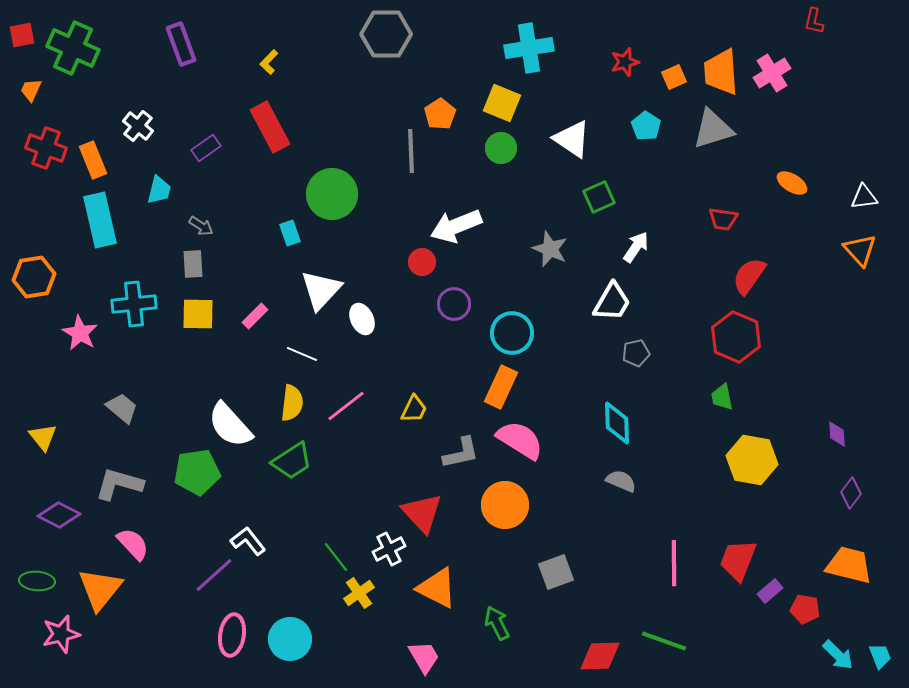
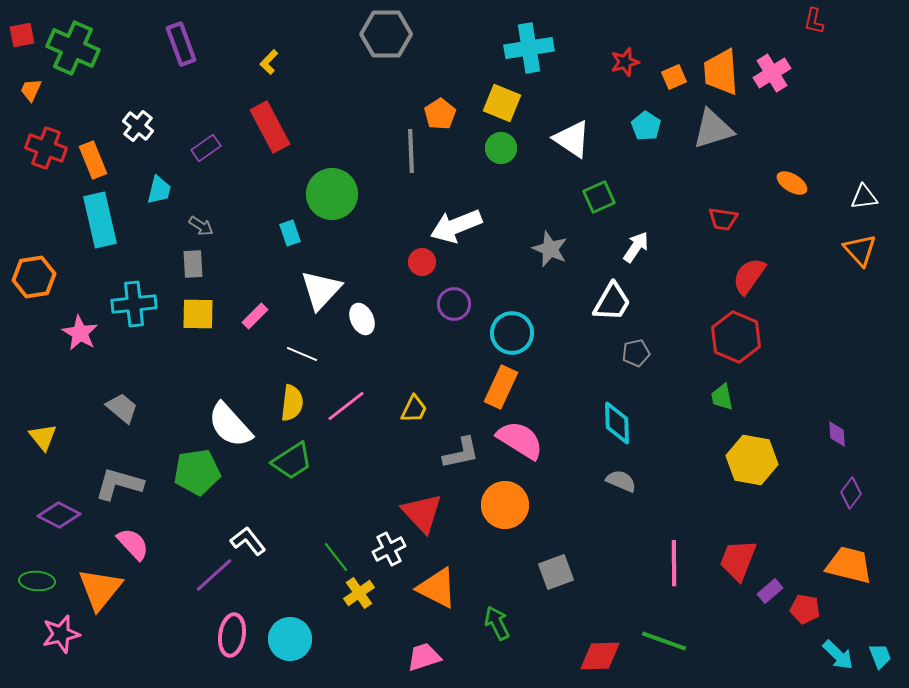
pink trapezoid at (424, 657): rotated 78 degrees counterclockwise
